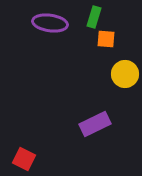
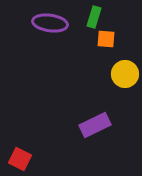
purple rectangle: moved 1 px down
red square: moved 4 px left
